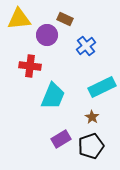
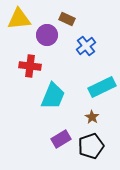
brown rectangle: moved 2 px right
